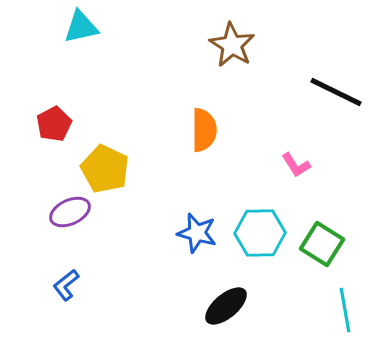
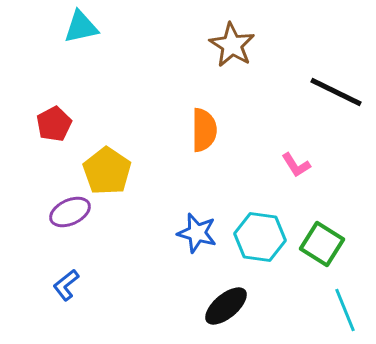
yellow pentagon: moved 2 px right, 2 px down; rotated 9 degrees clockwise
cyan hexagon: moved 4 px down; rotated 9 degrees clockwise
cyan line: rotated 12 degrees counterclockwise
